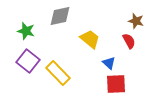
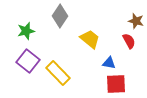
gray diamond: rotated 45 degrees counterclockwise
green star: rotated 30 degrees counterclockwise
blue triangle: rotated 32 degrees counterclockwise
